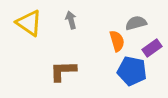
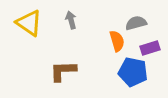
purple rectangle: moved 2 px left; rotated 18 degrees clockwise
blue pentagon: moved 1 px right, 1 px down
